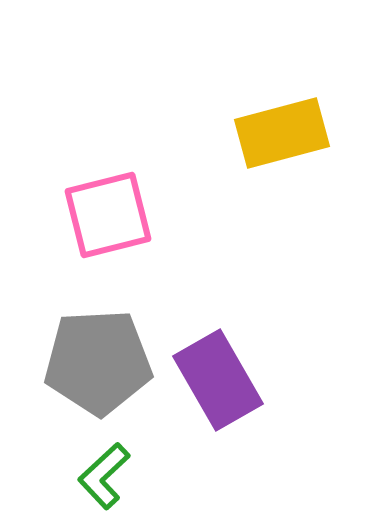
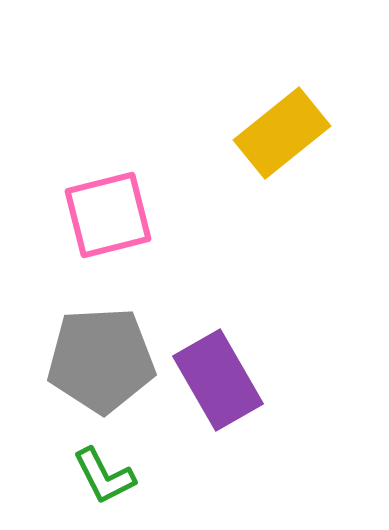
yellow rectangle: rotated 24 degrees counterclockwise
gray pentagon: moved 3 px right, 2 px up
green L-shape: rotated 74 degrees counterclockwise
